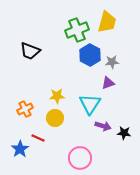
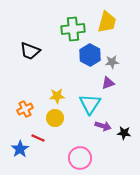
green cross: moved 4 px left, 1 px up; rotated 15 degrees clockwise
